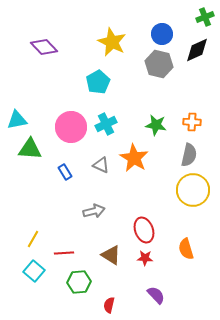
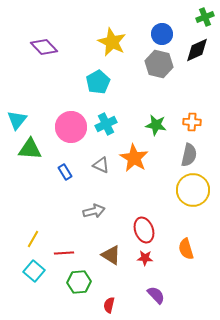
cyan triangle: rotated 40 degrees counterclockwise
